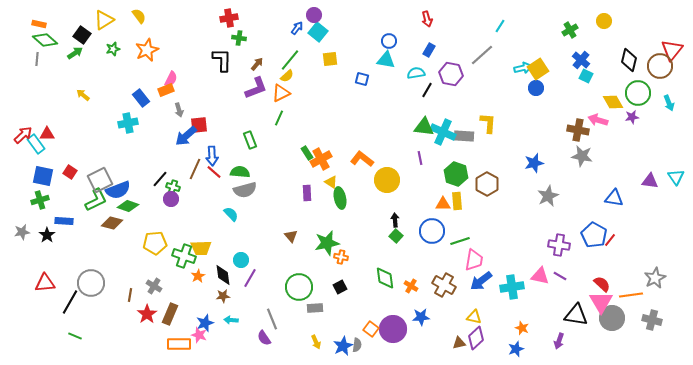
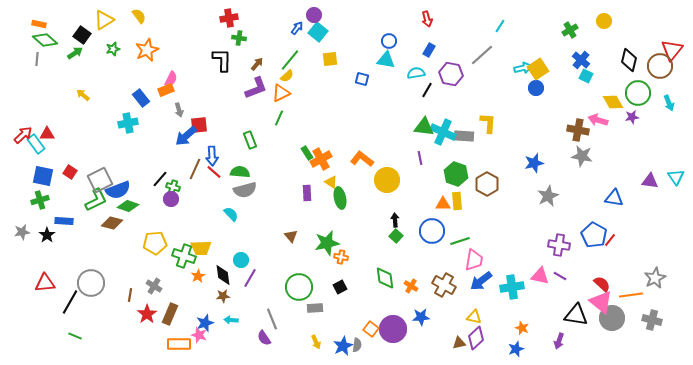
pink triangle at (601, 302): rotated 20 degrees counterclockwise
